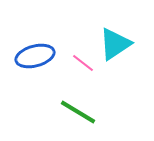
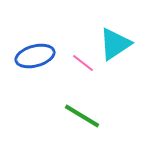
green line: moved 4 px right, 4 px down
